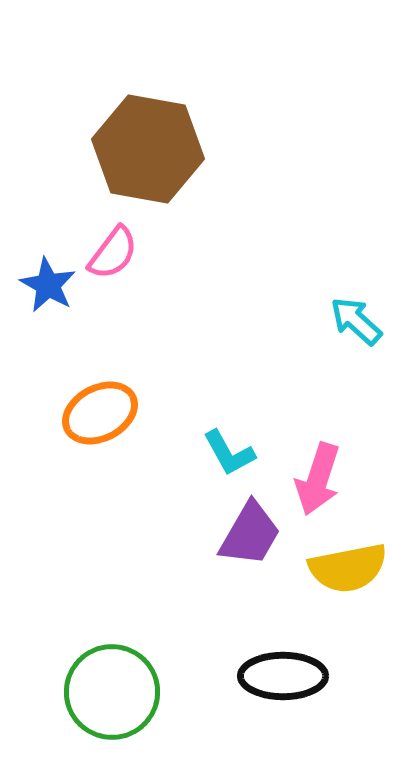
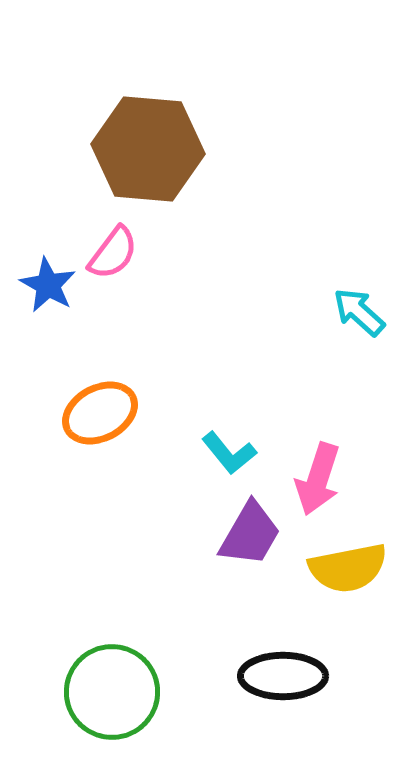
brown hexagon: rotated 5 degrees counterclockwise
cyan arrow: moved 3 px right, 9 px up
cyan L-shape: rotated 10 degrees counterclockwise
